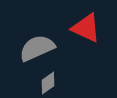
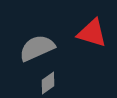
red triangle: moved 6 px right, 5 px down; rotated 8 degrees counterclockwise
